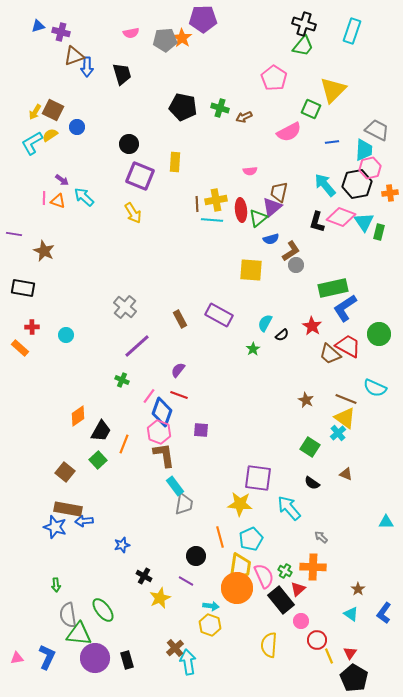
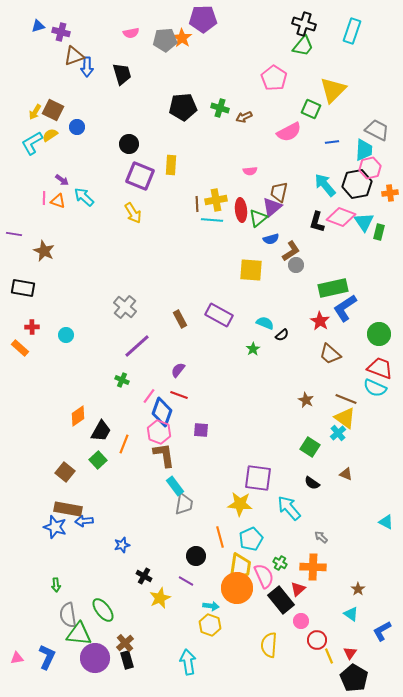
black pentagon at (183, 107): rotated 16 degrees counterclockwise
yellow rectangle at (175, 162): moved 4 px left, 3 px down
cyan semicircle at (265, 323): rotated 84 degrees clockwise
red star at (312, 326): moved 8 px right, 5 px up
red trapezoid at (348, 346): moved 32 px right, 22 px down; rotated 8 degrees counterclockwise
cyan triangle at (386, 522): rotated 28 degrees clockwise
green cross at (285, 571): moved 5 px left, 8 px up
blue L-shape at (384, 613): moved 2 px left, 18 px down; rotated 25 degrees clockwise
brown cross at (175, 648): moved 50 px left, 5 px up
